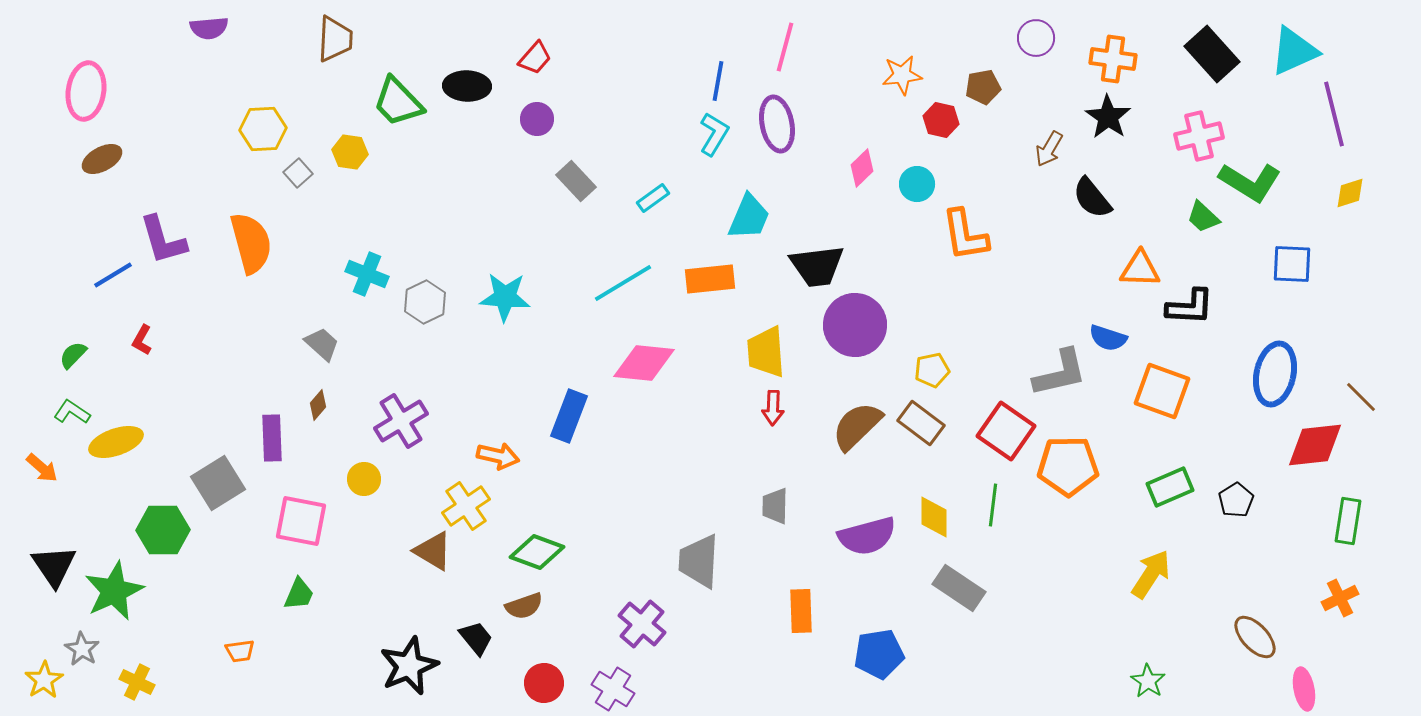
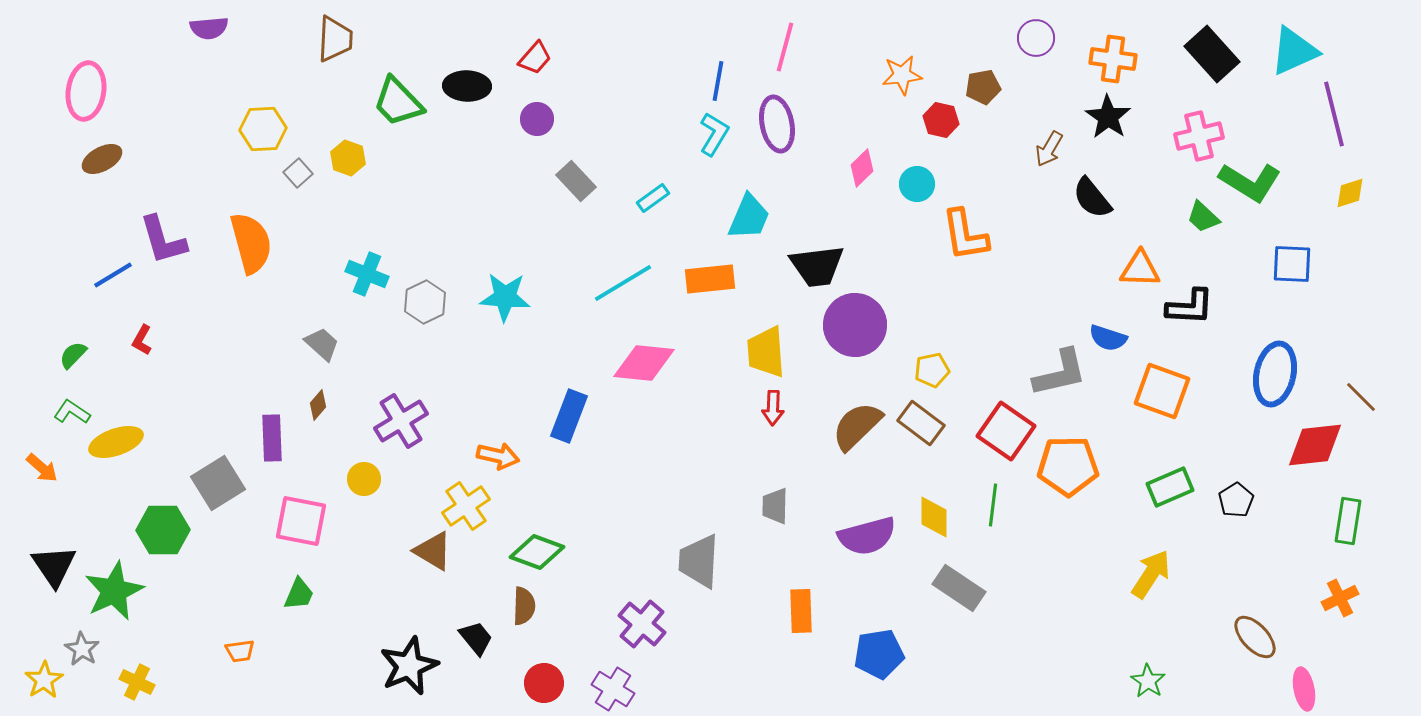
yellow hexagon at (350, 152): moved 2 px left, 6 px down; rotated 12 degrees clockwise
brown semicircle at (524, 606): rotated 69 degrees counterclockwise
